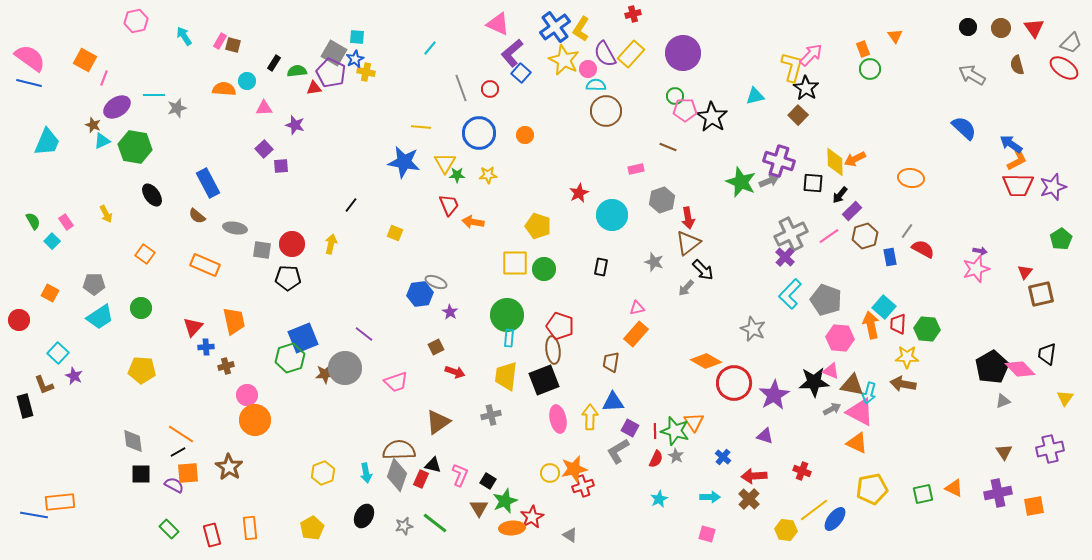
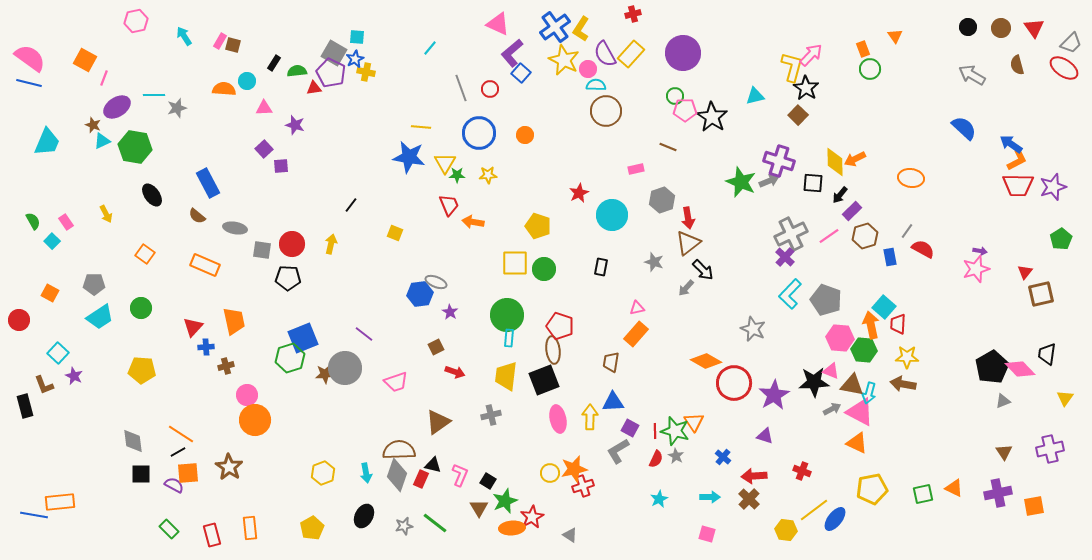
blue star at (404, 162): moved 5 px right, 5 px up
green hexagon at (927, 329): moved 63 px left, 21 px down
